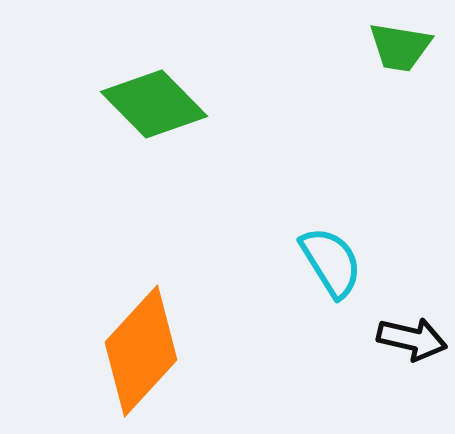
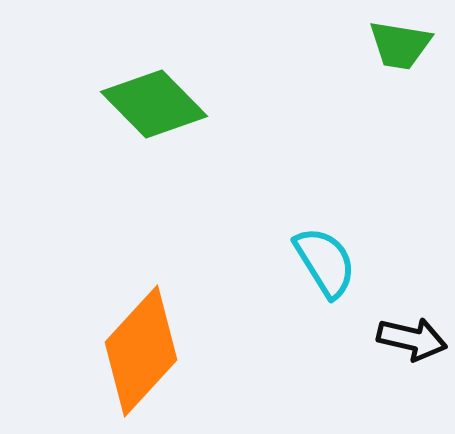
green trapezoid: moved 2 px up
cyan semicircle: moved 6 px left
